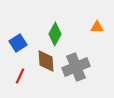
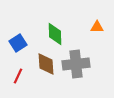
green diamond: rotated 30 degrees counterclockwise
brown diamond: moved 3 px down
gray cross: moved 3 px up; rotated 16 degrees clockwise
red line: moved 2 px left
